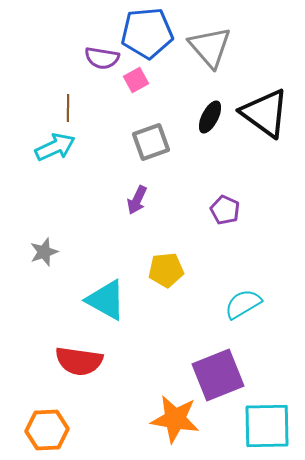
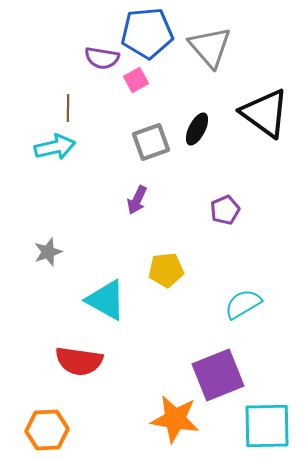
black ellipse: moved 13 px left, 12 px down
cyan arrow: rotated 12 degrees clockwise
purple pentagon: rotated 24 degrees clockwise
gray star: moved 4 px right
